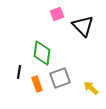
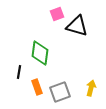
black triangle: moved 6 px left; rotated 30 degrees counterclockwise
green diamond: moved 2 px left
gray square: moved 14 px down
orange rectangle: moved 3 px down
yellow arrow: rotated 63 degrees clockwise
